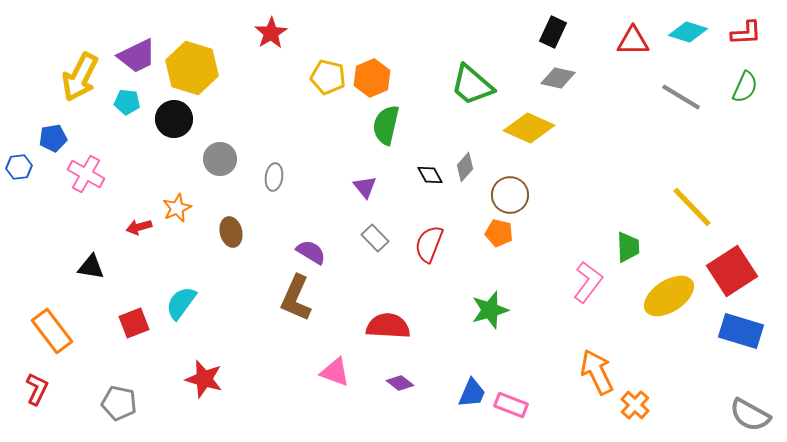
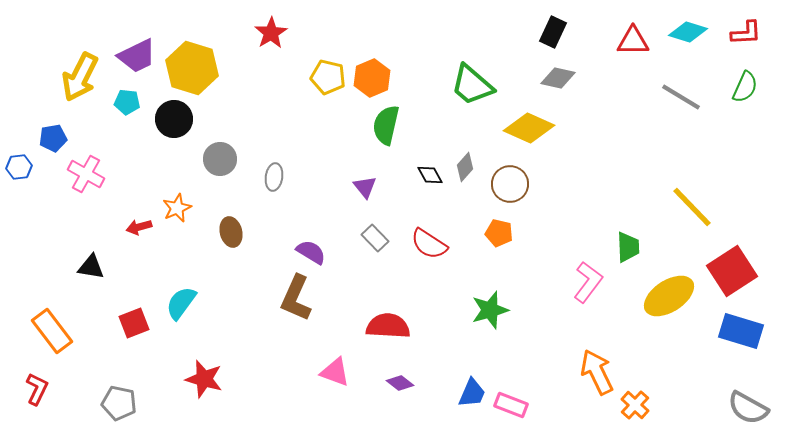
brown circle at (510, 195): moved 11 px up
red semicircle at (429, 244): rotated 78 degrees counterclockwise
gray semicircle at (750, 415): moved 2 px left, 7 px up
